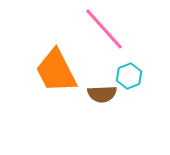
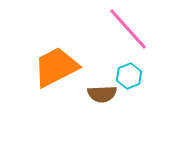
pink line: moved 24 px right
orange trapezoid: moved 4 px up; rotated 90 degrees clockwise
